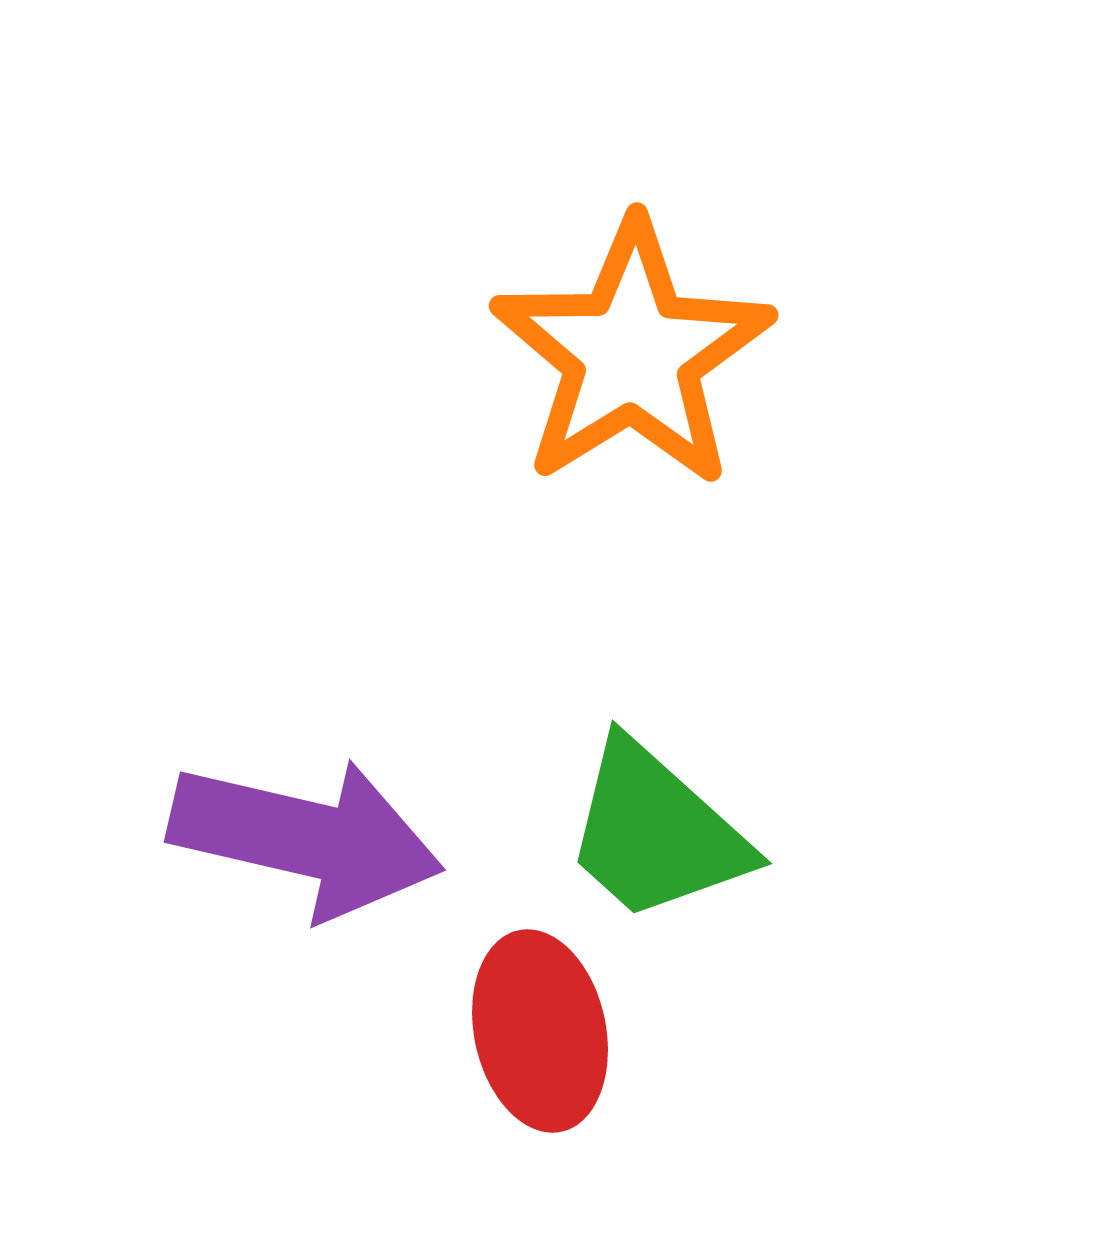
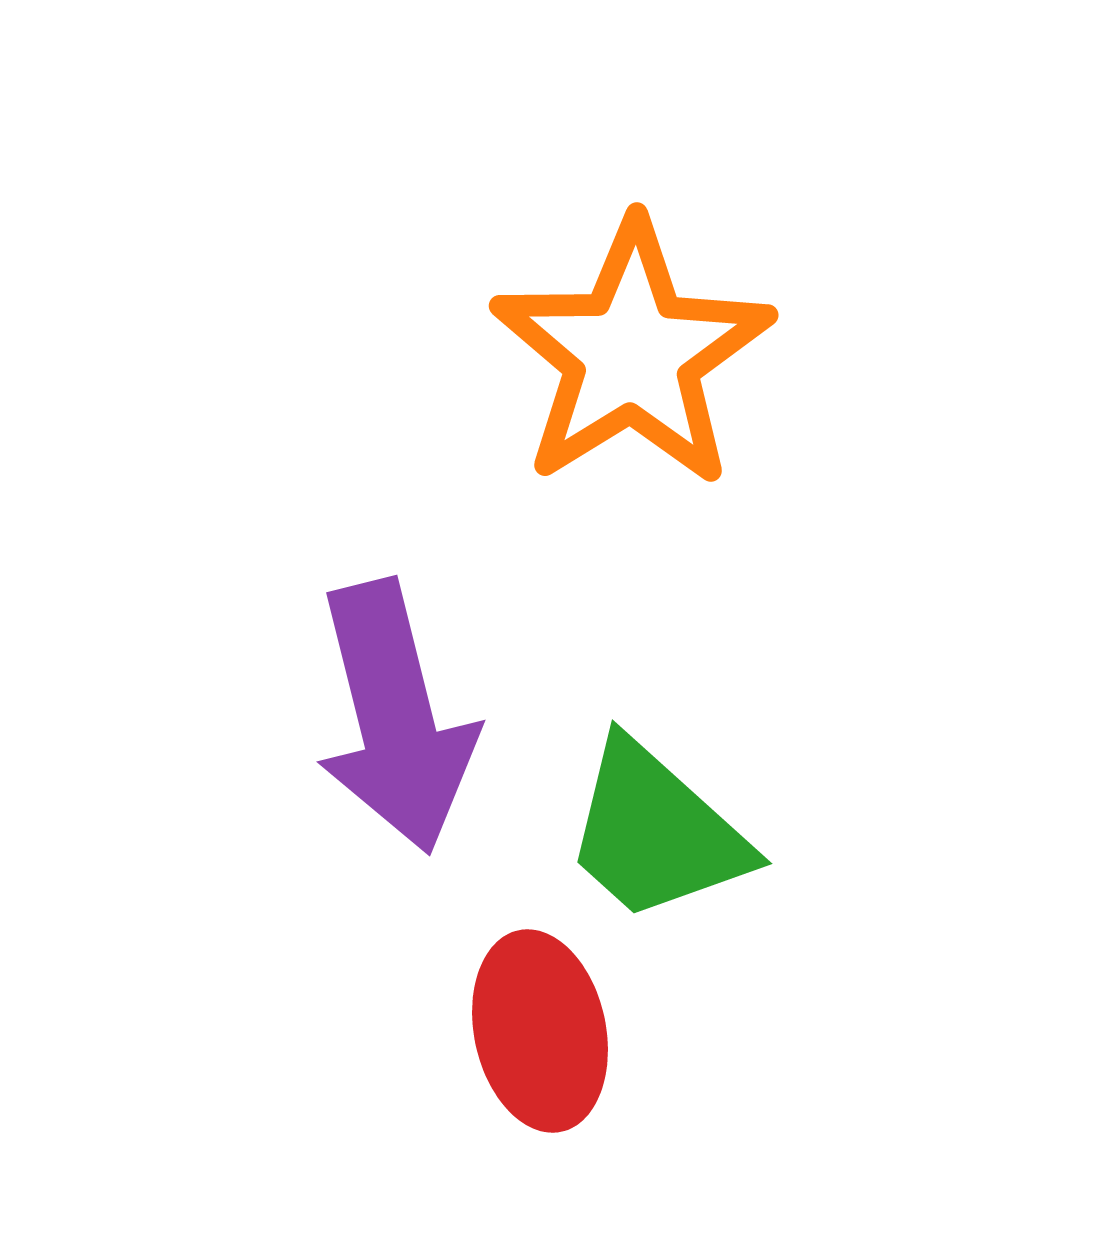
purple arrow: moved 89 px right, 121 px up; rotated 63 degrees clockwise
